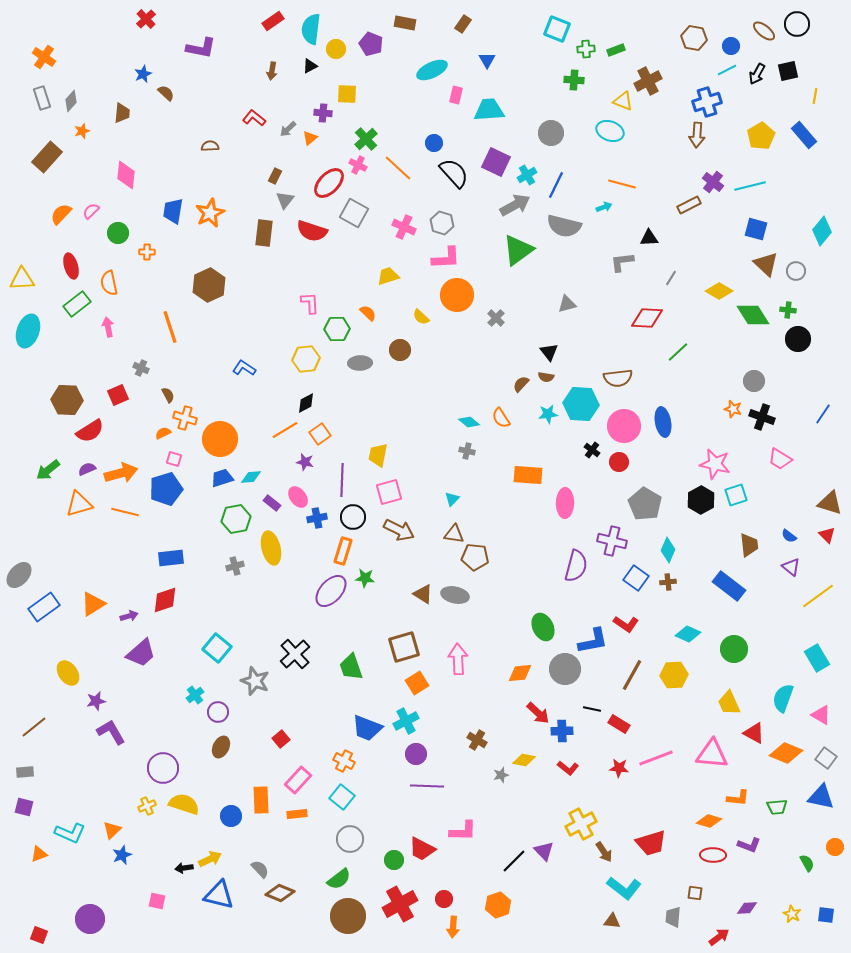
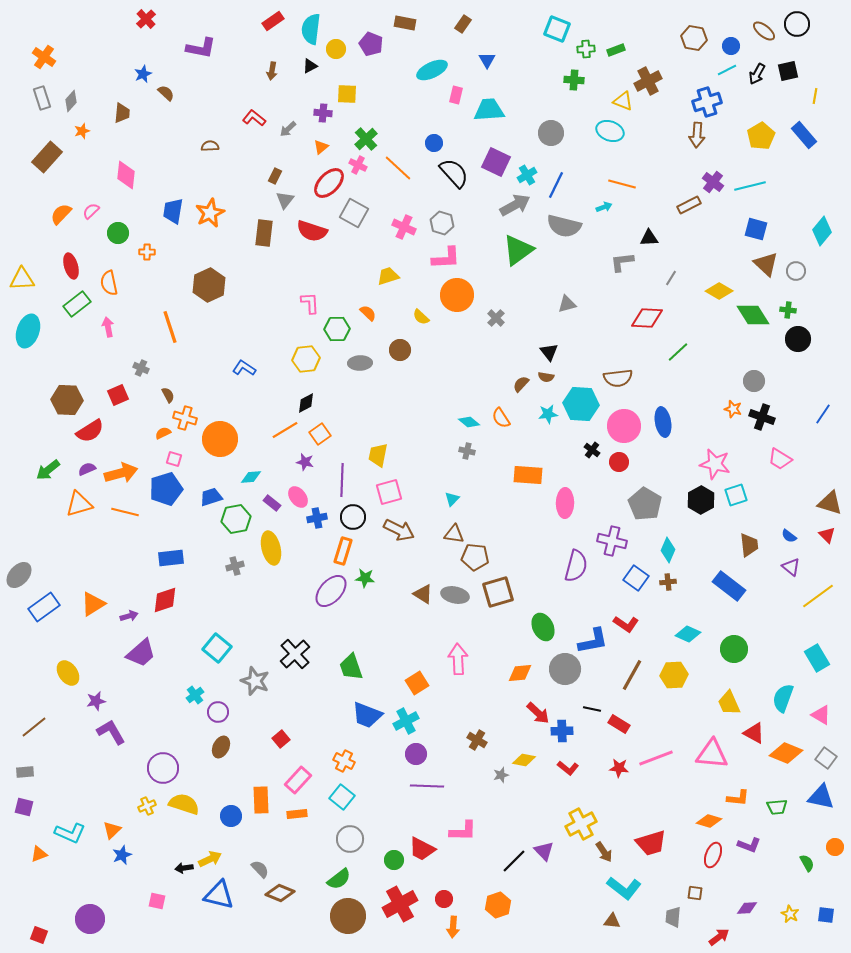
orange triangle at (310, 138): moved 11 px right, 9 px down
blue trapezoid at (222, 478): moved 11 px left, 19 px down
brown square at (404, 647): moved 94 px right, 55 px up
blue trapezoid at (367, 728): moved 13 px up
red ellipse at (713, 855): rotated 70 degrees counterclockwise
yellow star at (792, 914): moved 2 px left
